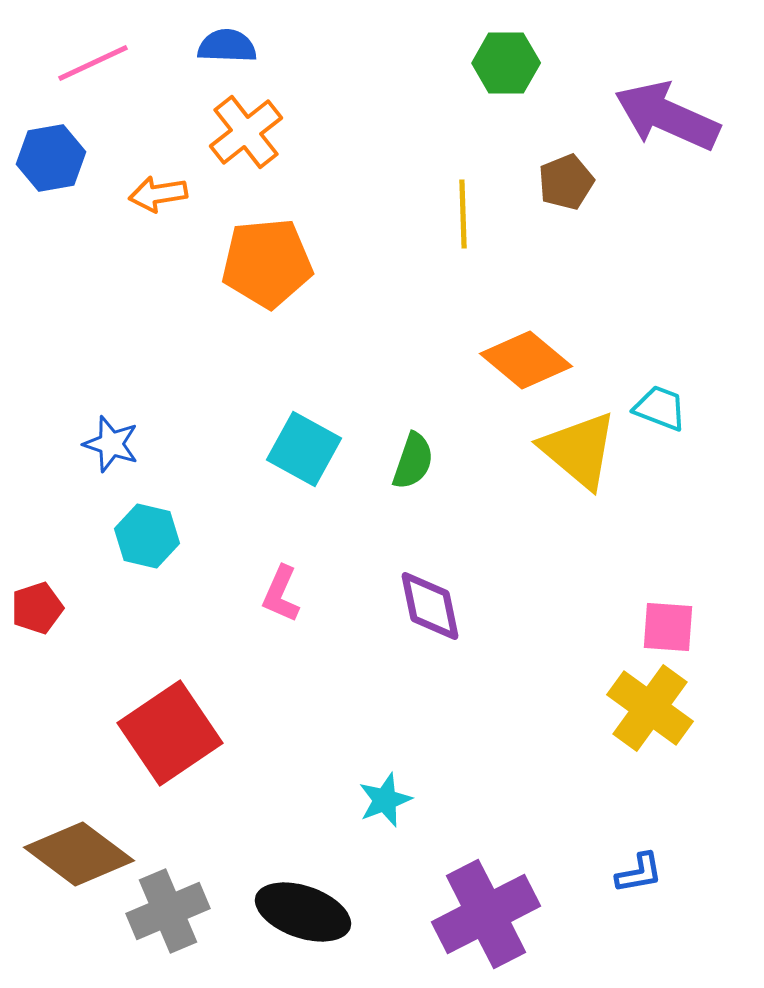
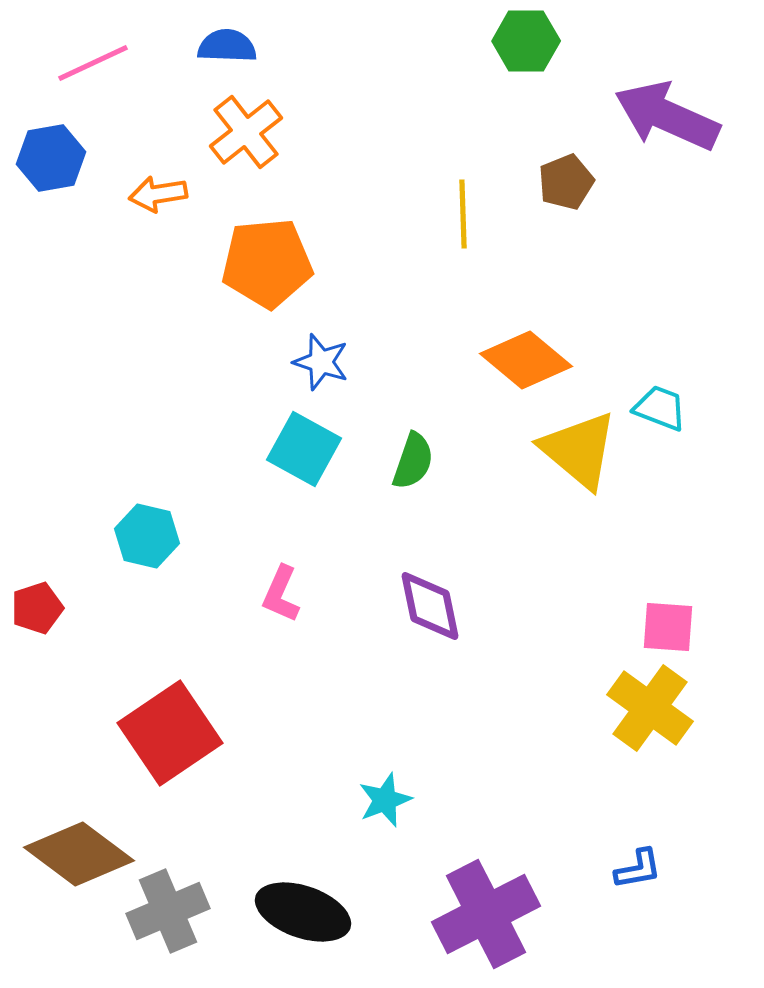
green hexagon: moved 20 px right, 22 px up
blue star: moved 210 px right, 82 px up
blue L-shape: moved 1 px left, 4 px up
